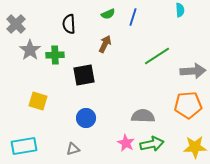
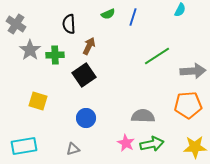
cyan semicircle: rotated 32 degrees clockwise
gray cross: rotated 12 degrees counterclockwise
brown arrow: moved 16 px left, 2 px down
black square: rotated 25 degrees counterclockwise
